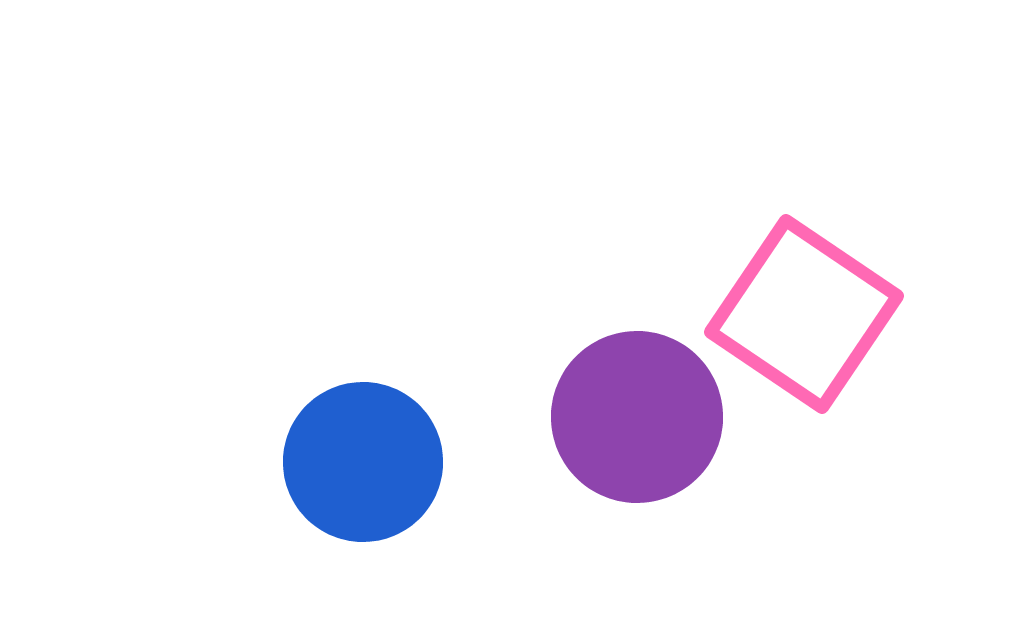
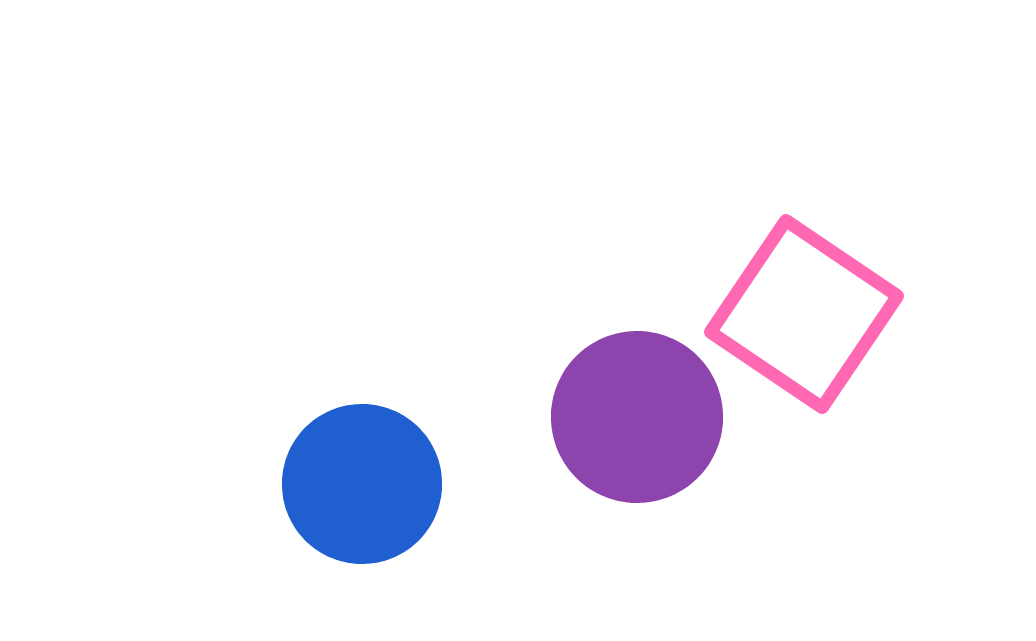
blue circle: moved 1 px left, 22 px down
